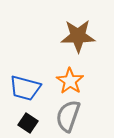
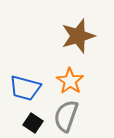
brown star: rotated 16 degrees counterclockwise
gray semicircle: moved 2 px left
black square: moved 5 px right
